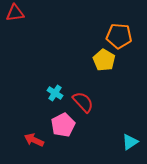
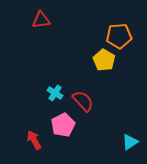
red triangle: moved 26 px right, 7 px down
orange pentagon: rotated 10 degrees counterclockwise
red semicircle: moved 1 px up
red arrow: rotated 36 degrees clockwise
